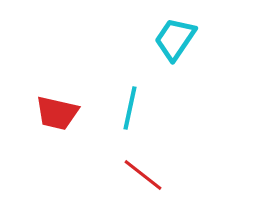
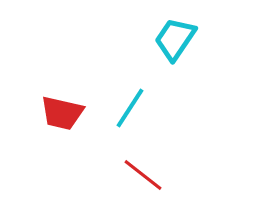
cyan line: rotated 21 degrees clockwise
red trapezoid: moved 5 px right
